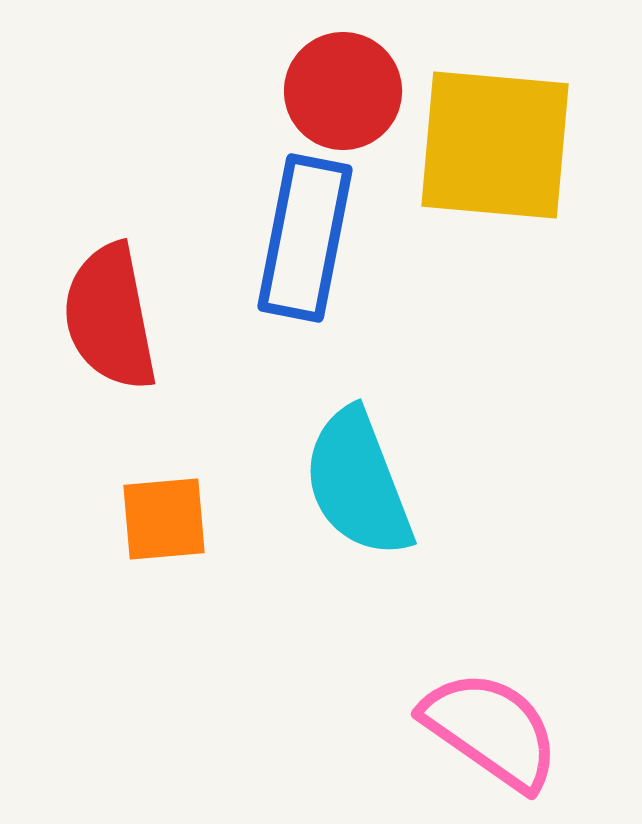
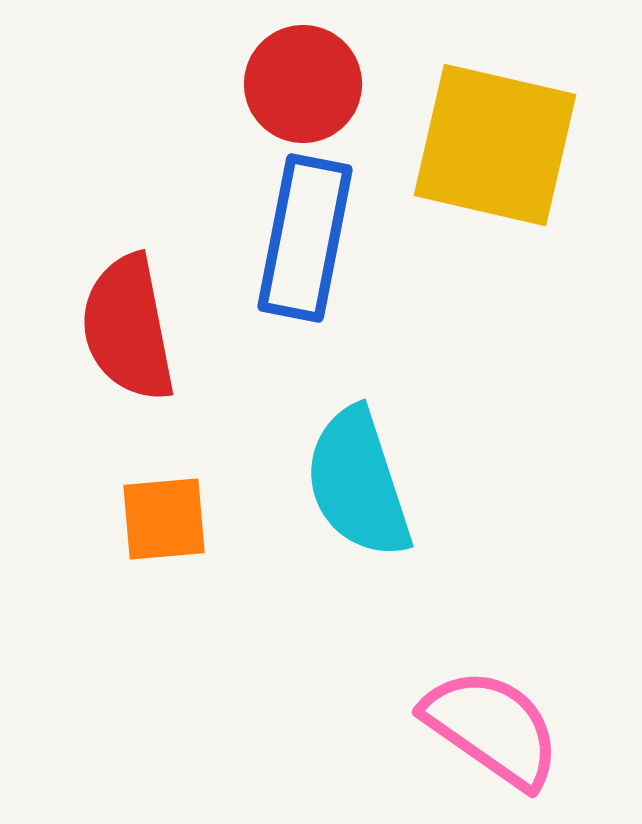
red circle: moved 40 px left, 7 px up
yellow square: rotated 8 degrees clockwise
red semicircle: moved 18 px right, 11 px down
cyan semicircle: rotated 3 degrees clockwise
pink semicircle: moved 1 px right, 2 px up
